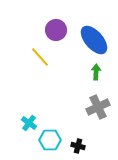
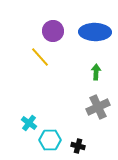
purple circle: moved 3 px left, 1 px down
blue ellipse: moved 1 px right, 8 px up; rotated 48 degrees counterclockwise
